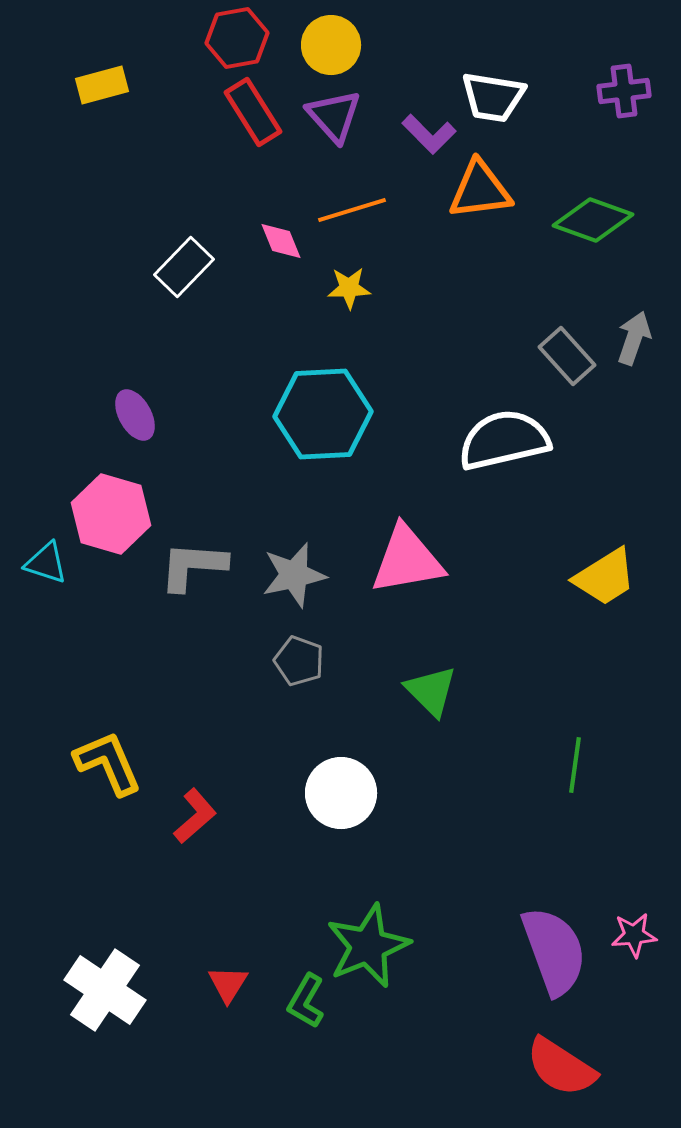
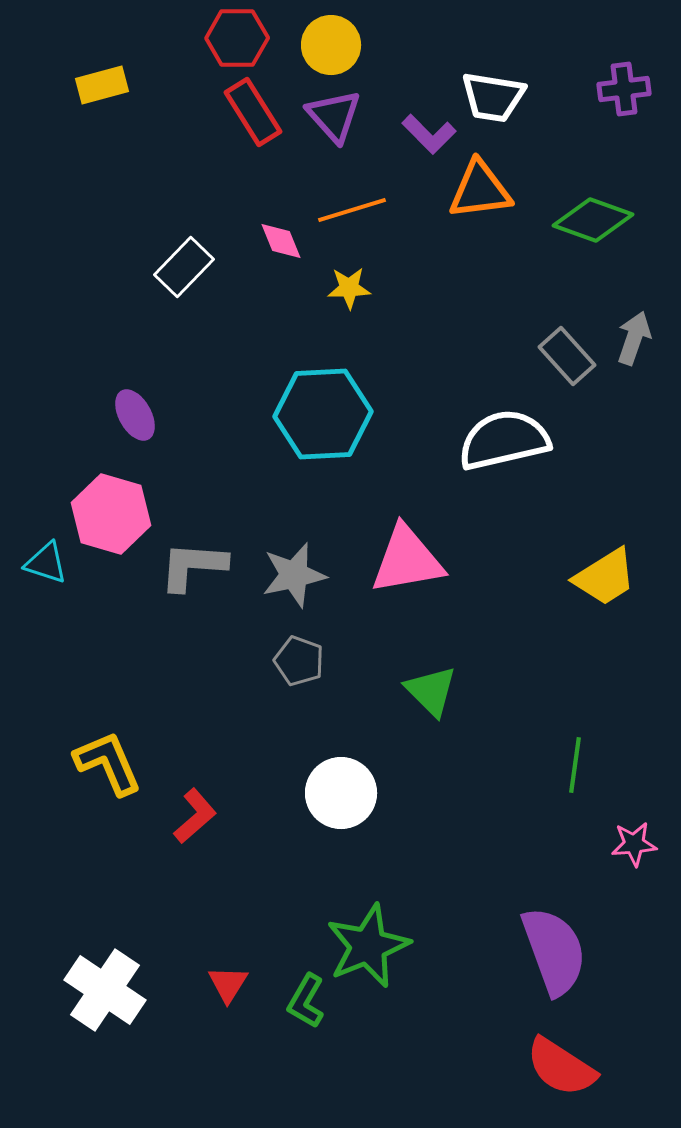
red hexagon: rotated 10 degrees clockwise
purple cross: moved 2 px up
pink star: moved 91 px up
